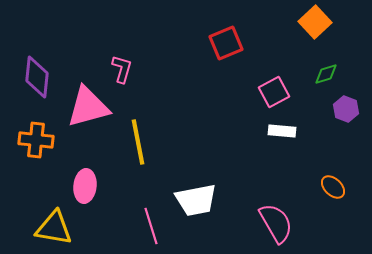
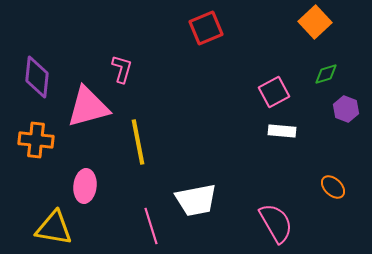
red square: moved 20 px left, 15 px up
